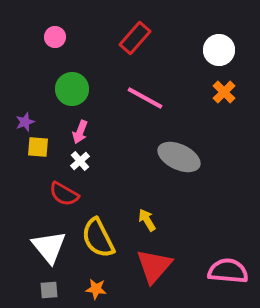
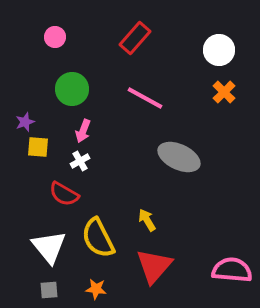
pink arrow: moved 3 px right, 1 px up
white cross: rotated 12 degrees clockwise
pink semicircle: moved 4 px right, 1 px up
